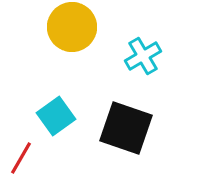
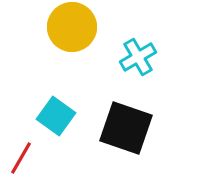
cyan cross: moved 5 px left, 1 px down
cyan square: rotated 18 degrees counterclockwise
